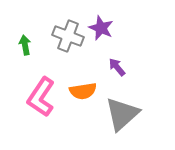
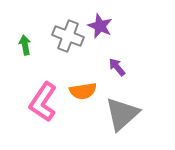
purple star: moved 1 px left, 2 px up
pink L-shape: moved 2 px right, 5 px down
